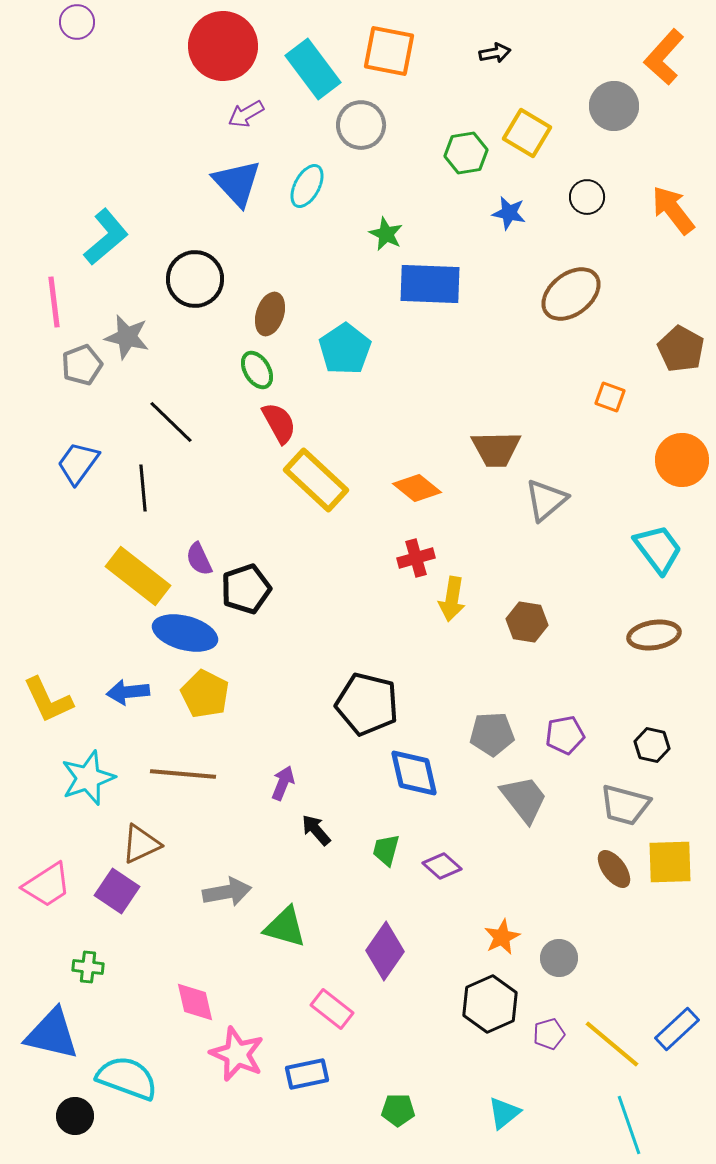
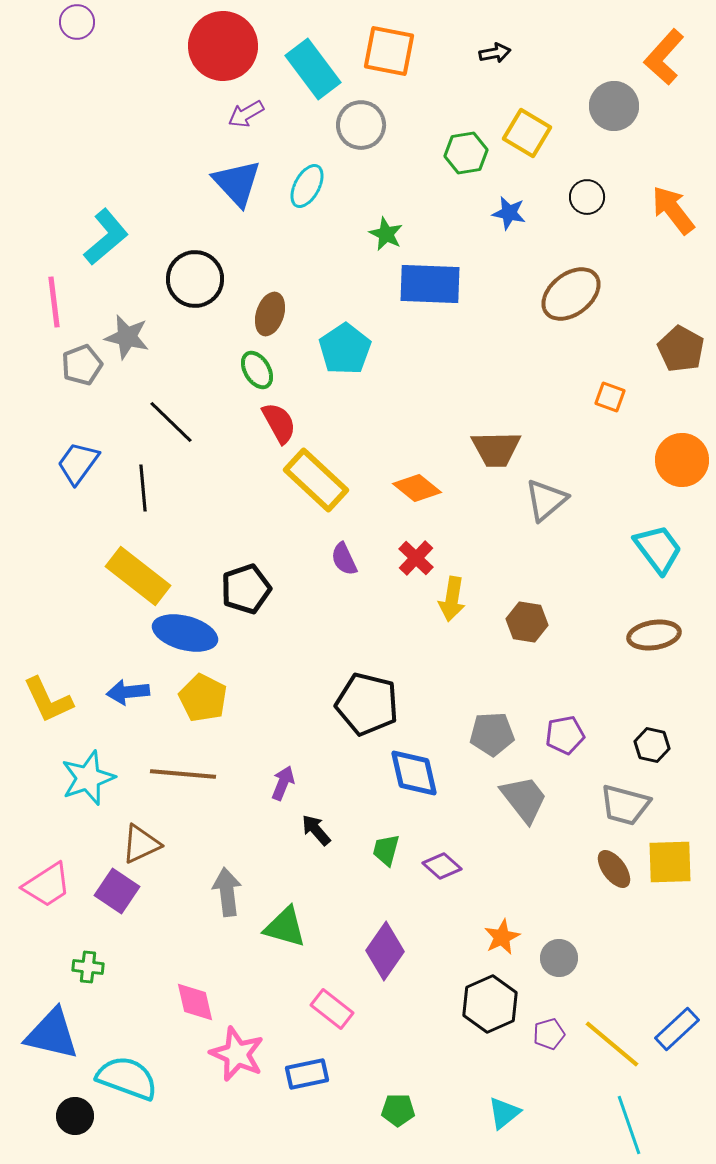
red cross at (416, 558): rotated 30 degrees counterclockwise
purple semicircle at (199, 559): moved 145 px right
yellow pentagon at (205, 694): moved 2 px left, 4 px down
gray arrow at (227, 892): rotated 87 degrees counterclockwise
